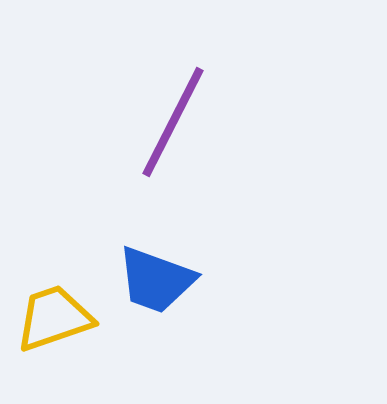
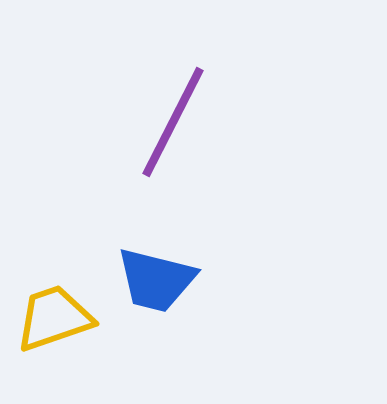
blue trapezoid: rotated 6 degrees counterclockwise
